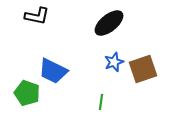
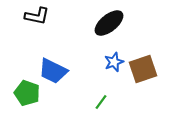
green line: rotated 28 degrees clockwise
